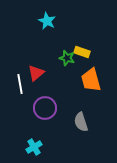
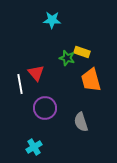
cyan star: moved 5 px right, 1 px up; rotated 24 degrees counterclockwise
red triangle: rotated 30 degrees counterclockwise
